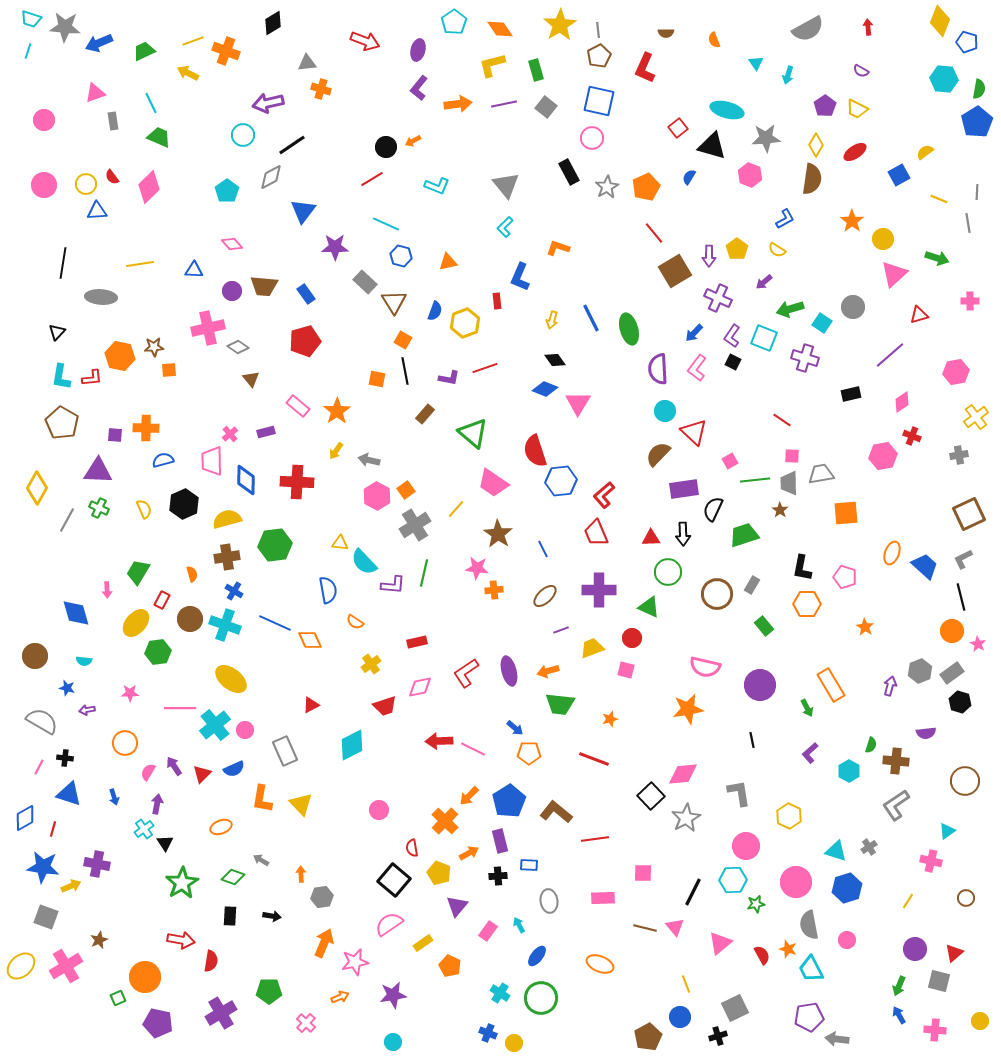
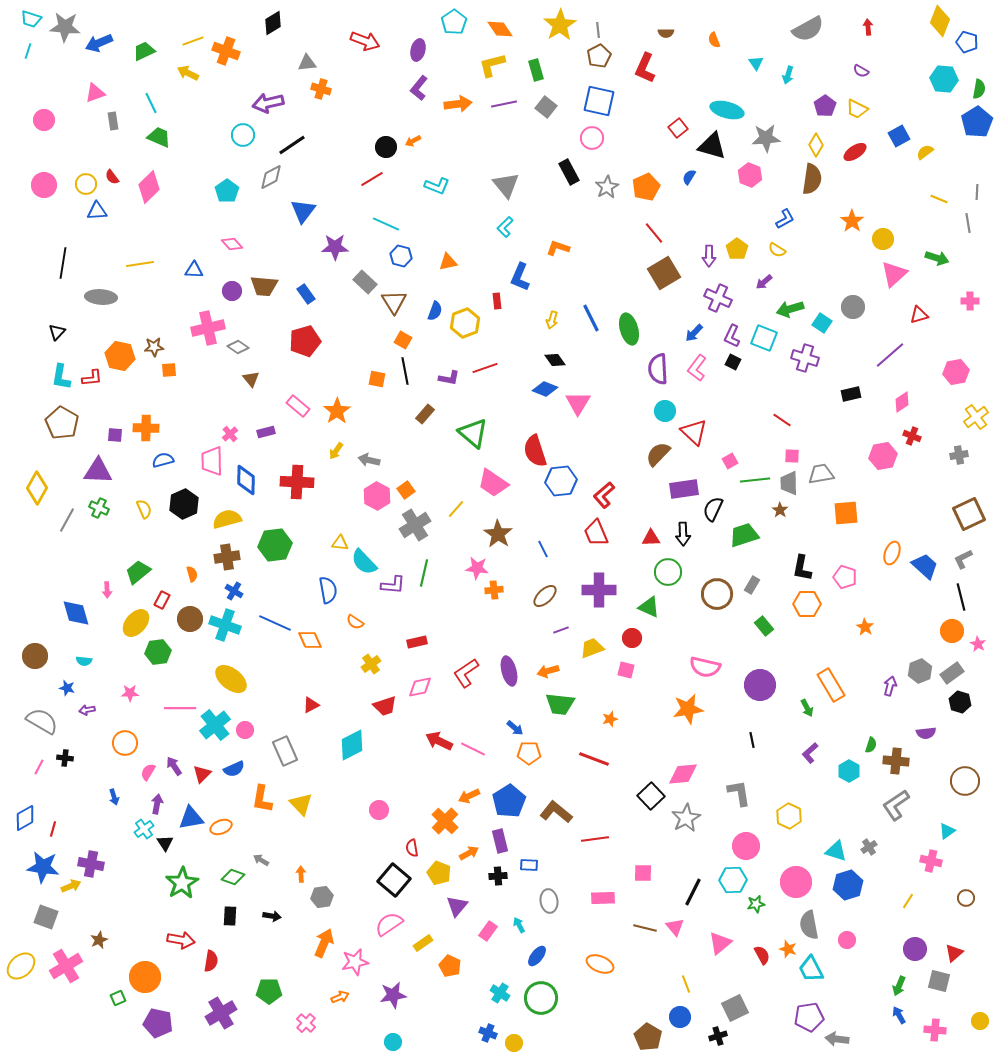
blue square at (899, 175): moved 39 px up
brown square at (675, 271): moved 11 px left, 2 px down
purple L-shape at (732, 336): rotated 10 degrees counterclockwise
green trapezoid at (138, 572): rotated 20 degrees clockwise
red arrow at (439, 741): rotated 28 degrees clockwise
blue triangle at (69, 794): moved 122 px right, 24 px down; rotated 28 degrees counterclockwise
orange arrow at (469, 796): rotated 20 degrees clockwise
purple cross at (97, 864): moved 6 px left
blue hexagon at (847, 888): moved 1 px right, 3 px up
brown pentagon at (648, 1037): rotated 12 degrees counterclockwise
